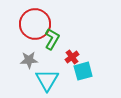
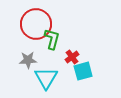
red circle: moved 1 px right
green L-shape: rotated 15 degrees counterclockwise
gray star: moved 1 px left
cyan triangle: moved 1 px left, 2 px up
